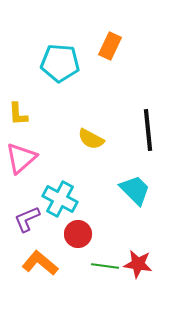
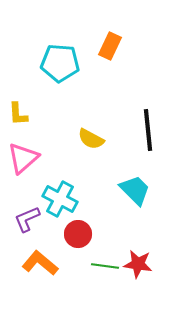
pink triangle: moved 2 px right
